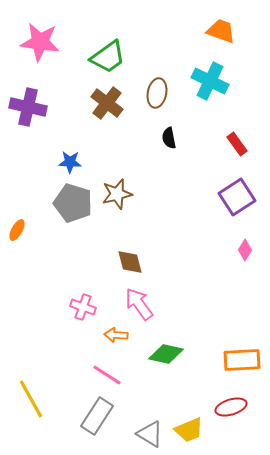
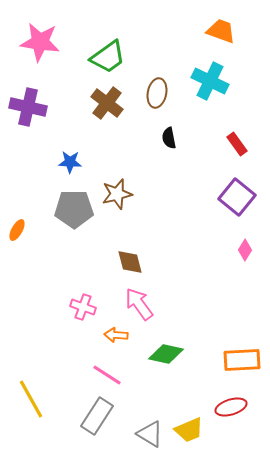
purple square: rotated 18 degrees counterclockwise
gray pentagon: moved 1 px right, 6 px down; rotated 18 degrees counterclockwise
